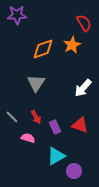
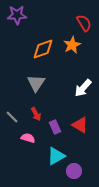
red arrow: moved 3 px up
red triangle: rotated 12 degrees clockwise
